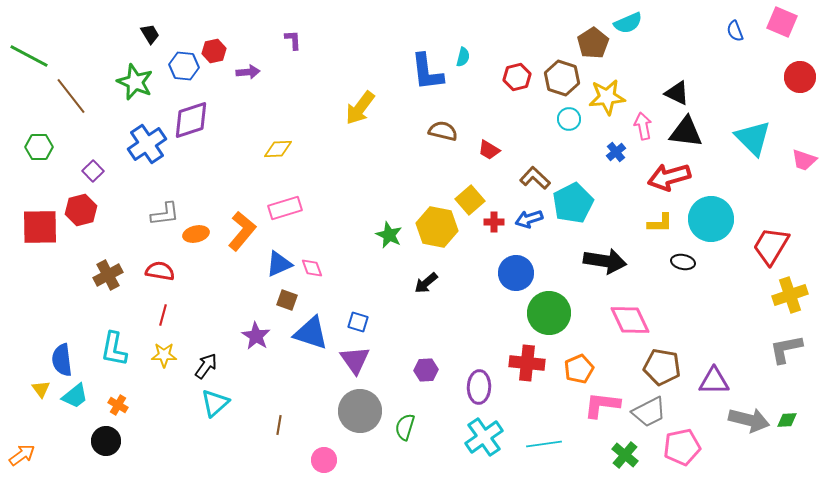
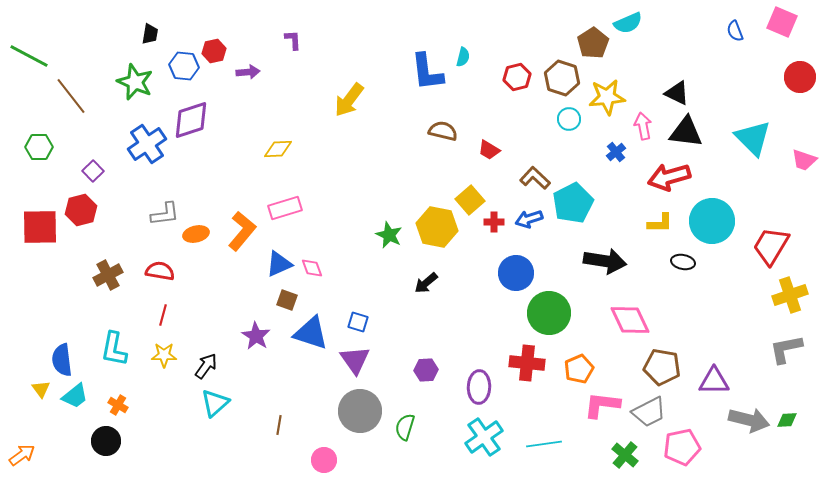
black trapezoid at (150, 34): rotated 40 degrees clockwise
yellow arrow at (360, 108): moved 11 px left, 8 px up
cyan circle at (711, 219): moved 1 px right, 2 px down
